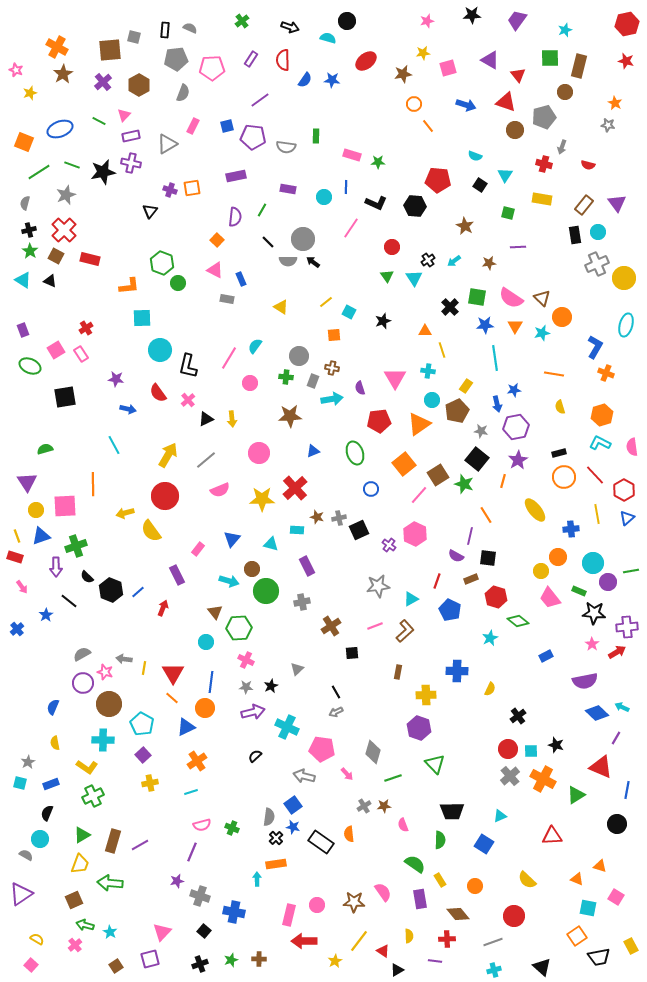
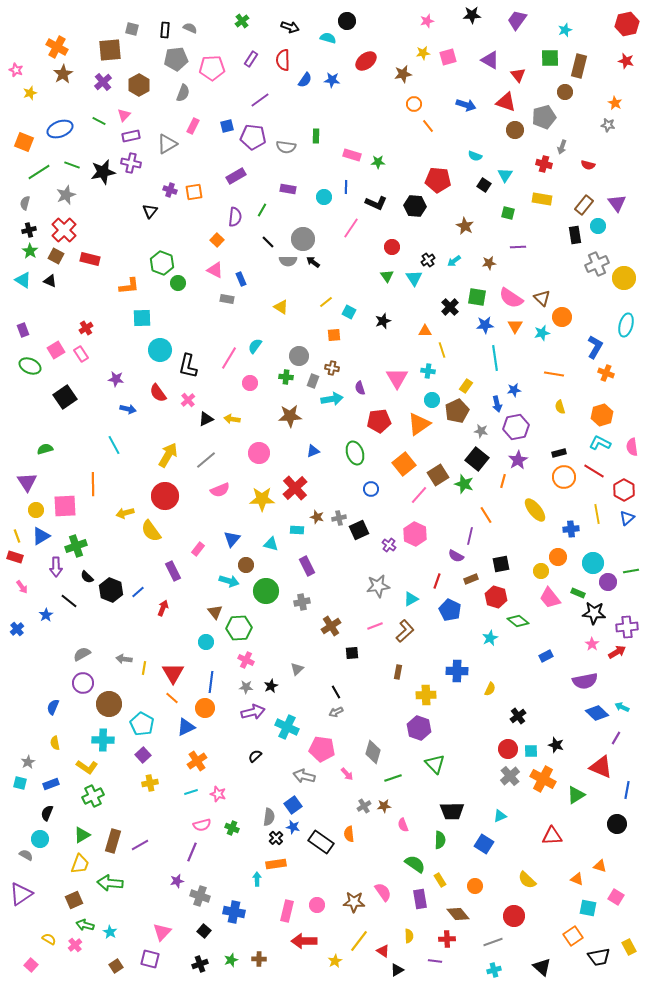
gray square at (134, 37): moved 2 px left, 8 px up
pink square at (448, 68): moved 11 px up
purple rectangle at (236, 176): rotated 18 degrees counterclockwise
black square at (480, 185): moved 4 px right
orange square at (192, 188): moved 2 px right, 4 px down
cyan circle at (598, 232): moved 6 px up
pink triangle at (395, 378): moved 2 px right
black square at (65, 397): rotated 25 degrees counterclockwise
yellow arrow at (232, 419): rotated 105 degrees clockwise
red line at (595, 475): moved 1 px left, 4 px up; rotated 15 degrees counterclockwise
blue triangle at (41, 536): rotated 12 degrees counterclockwise
black square at (488, 558): moved 13 px right, 6 px down; rotated 18 degrees counterclockwise
brown circle at (252, 569): moved 6 px left, 4 px up
purple rectangle at (177, 575): moved 4 px left, 4 px up
green rectangle at (579, 591): moved 1 px left, 2 px down
pink star at (105, 672): moved 113 px right, 122 px down
pink rectangle at (289, 915): moved 2 px left, 4 px up
orange square at (577, 936): moved 4 px left
yellow semicircle at (37, 939): moved 12 px right
yellow rectangle at (631, 946): moved 2 px left, 1 px down
purple square at (150, 959): rotated 30 degrees clockwise
